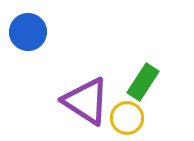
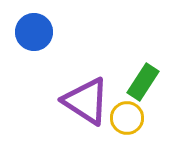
blue circle: moved 6 px right
